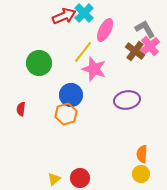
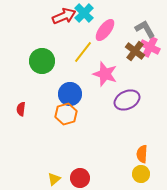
pink ellipse: rotated 10 degrees clockwise
pink cross: moved 1 px down; rotated 24 degrees counterclockwise
green circle: moved 3 px right, 2 px up
pink star: moved 11 px right, 5 px down
blue circle: moved 1 px left, 1 px up
purple ellipse: rotated 15 degrees counterclockwise
